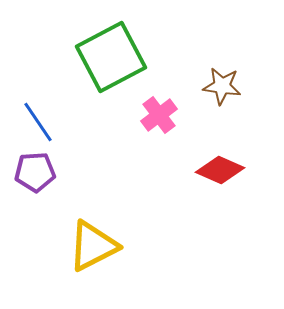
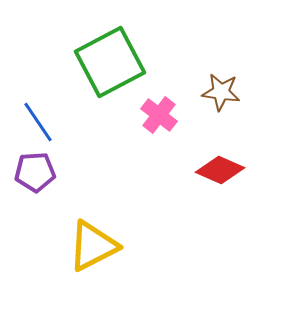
green square: moved 1 px left, 5 px down
brown star: moved 1 px left, 6 px down
pink cross: rotated 15 degrees counterclockwise
